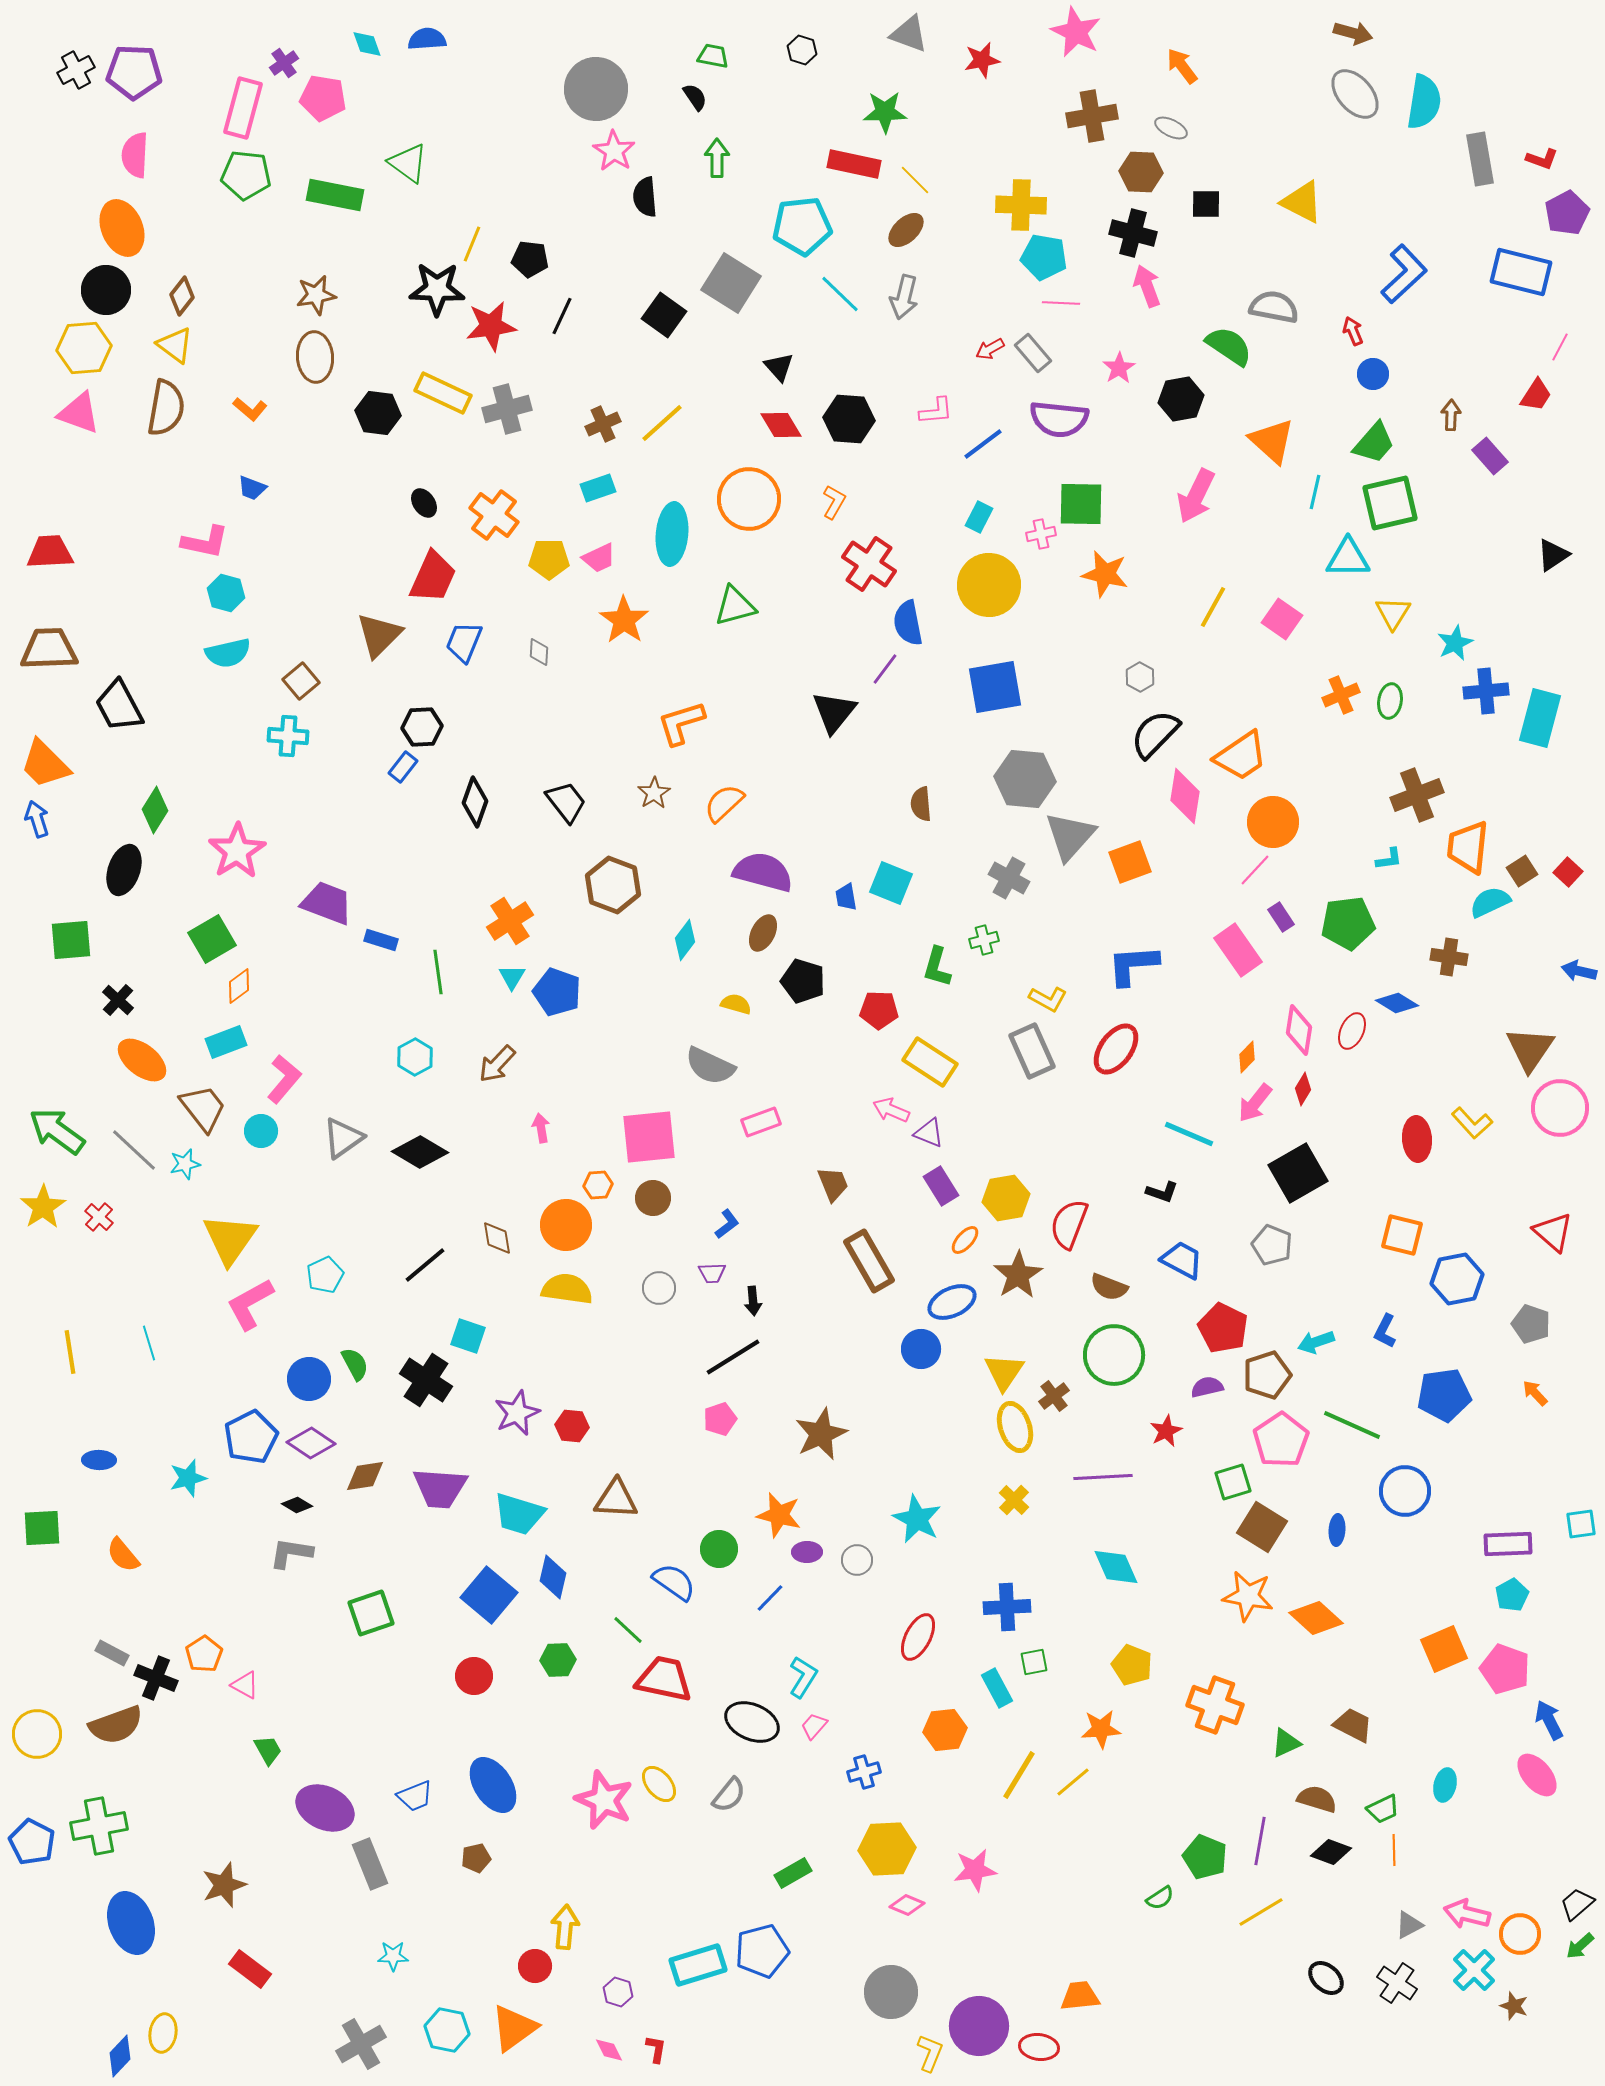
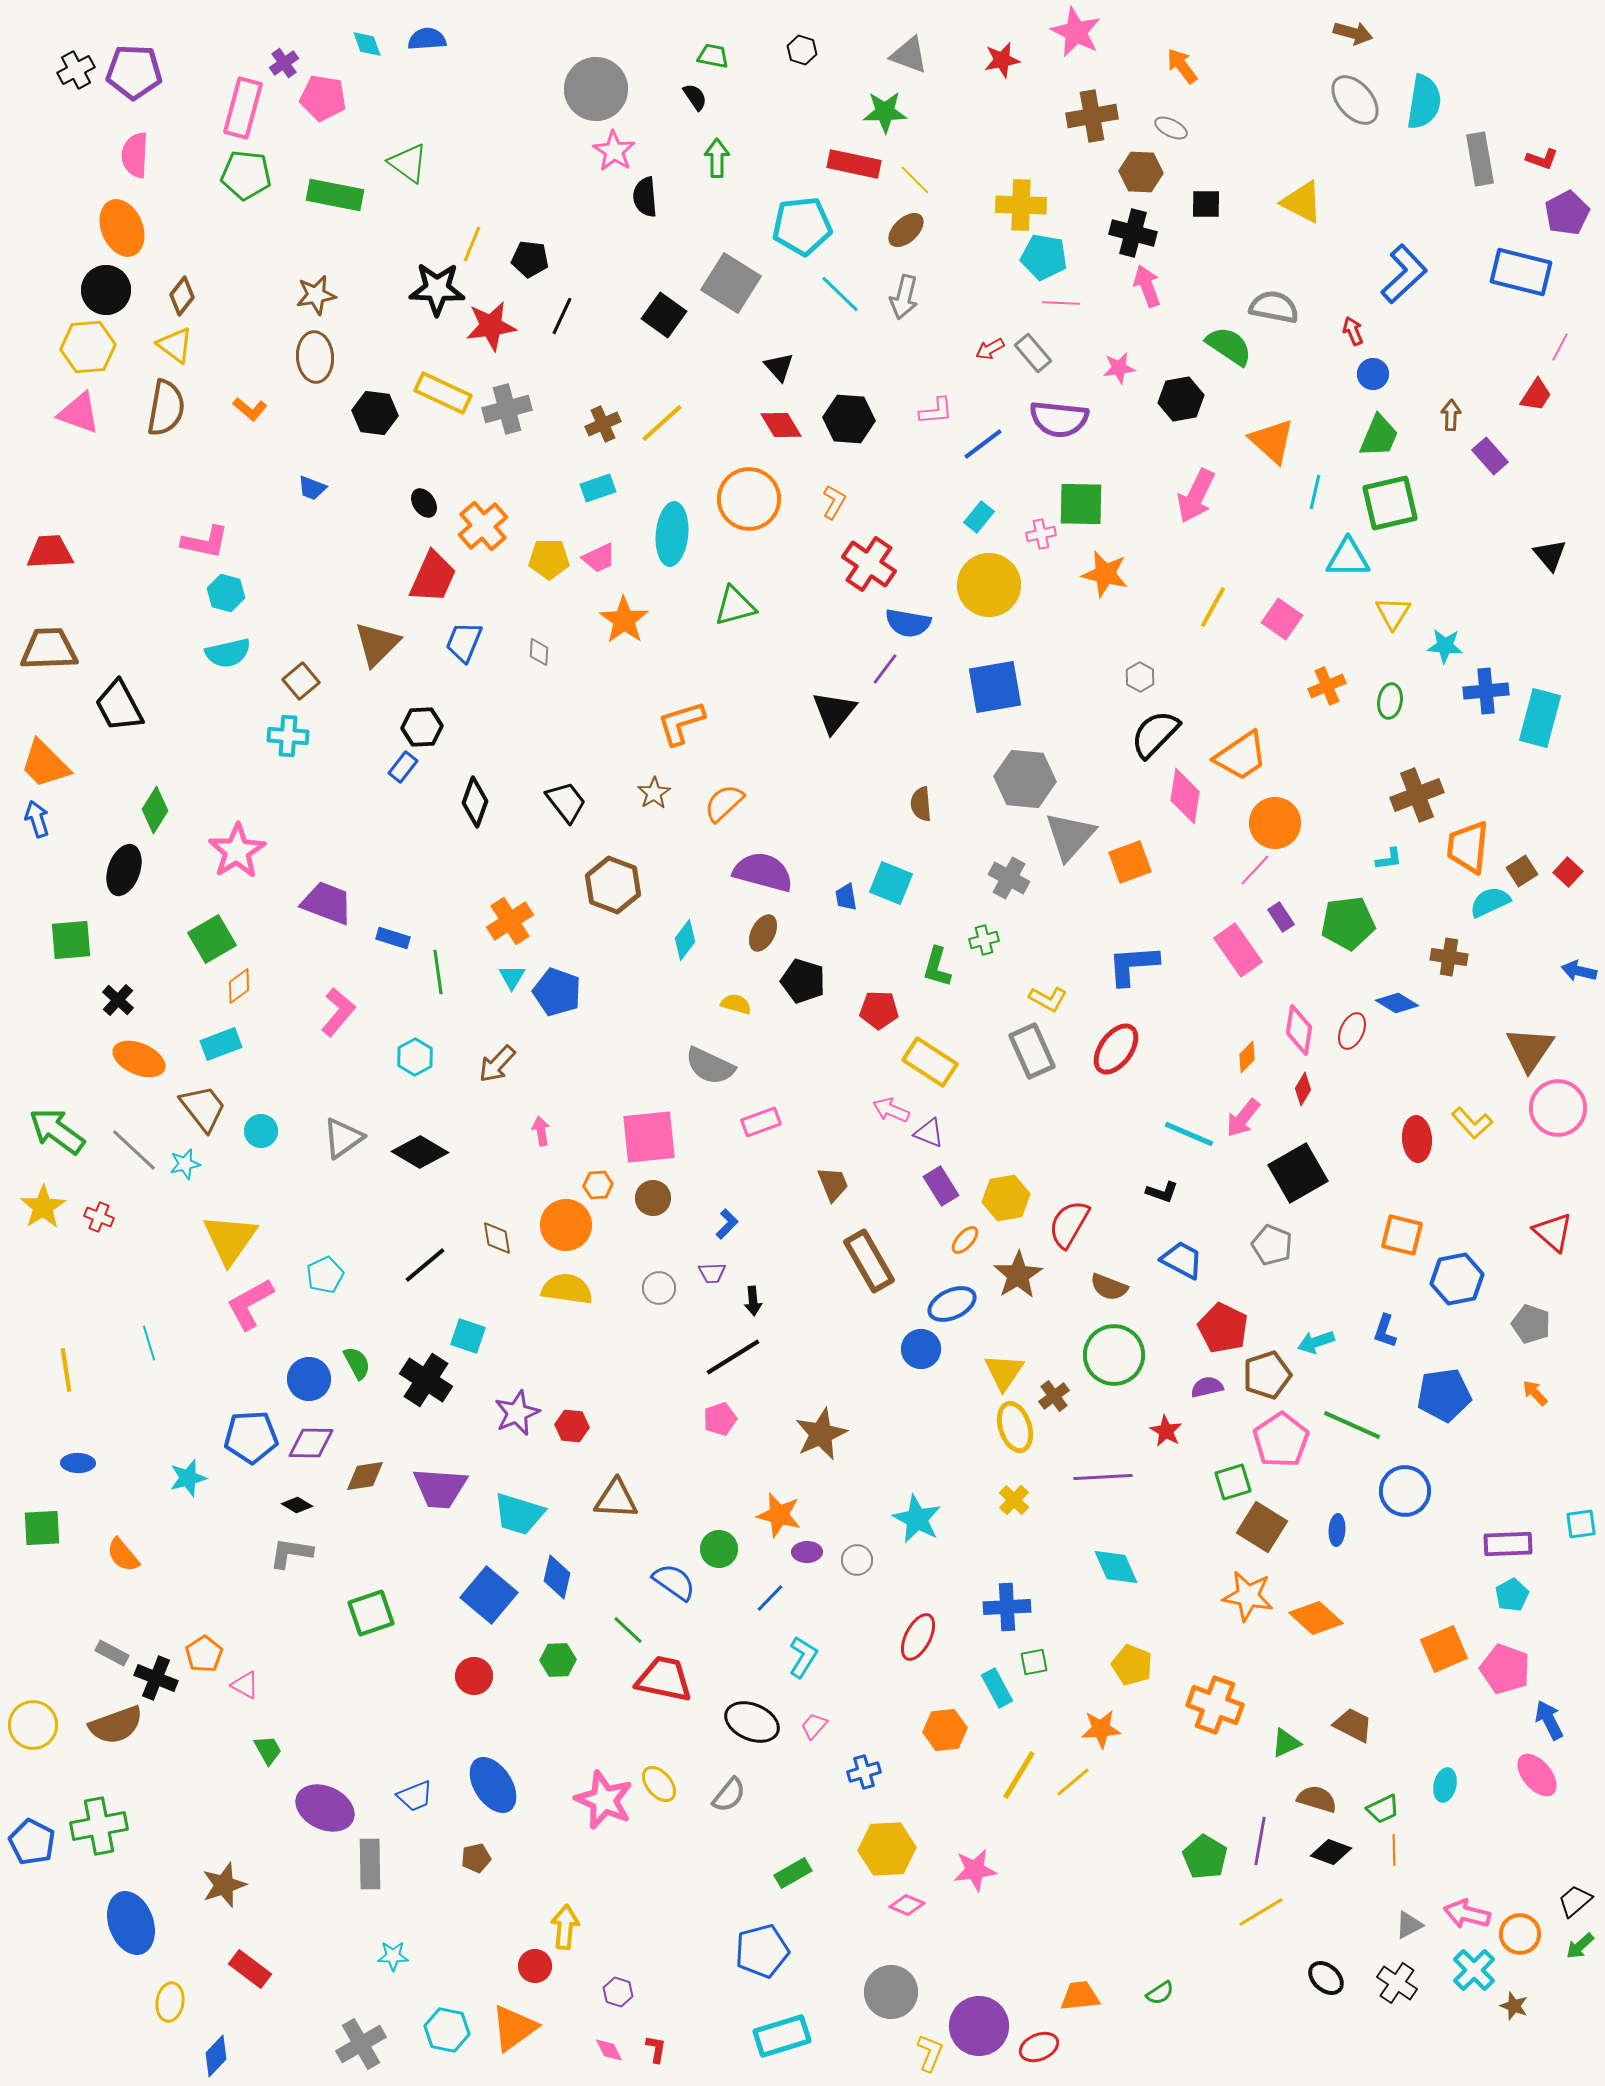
gray triangle at (909, 34): moved 21 px down
red star at (982, 60): moved 20 px right
gray ellipse at (1355, 94): moved 6 px down
yellow hexagon at (84, 348): moved 4 px right, 1 px up
pink star at (1119, 368): rotated 24 degrees clockwise
black hexagon at (378, 413): moved 3 px left
green trapezoid at (1374, 443): moved 5 px right, 7 px up; rotated 18 degrees counterclockwise
blue trapezoid at (252, 488): moved 60 px right
orange cross at (494, 515): moved 11 px left, 11 px down; rotated 12 degrees clockwise
cyan rectangle at (979, 517): rotated 12 degrees clockwise
black triangle at (1553, 555): moved 3 px left; rotated 36 degrees counterclockwise
blue semicircle at (908, 623): rotated 69 degrees counterclockwise
brown triangle at (379, 635): moved 2 px left, 9 px down
cyan star at (1455, 643): moved 10 px left, 3 px down; rotated 30 degrees clockwise
orange cross at (1341, 695): moved 14 px left, 9 px up
orange circle at (1273, 822): moved 2 px right, 1 px down
blue rectangle at (381, 940): moved 12 px right, 2 px up
cyan rectangle at (226, 1042): moved 5 px left, 2 px down
orange ellipse at (142, 1060): moved 3 px left, 1 px up; rotated 15 degrees counterclockwise
pink L-shape at (284, 1079): moved 54 px right, 67 px up
pink arrow at (1255, 1103): moved 12 px left, 15 px down
pink circle at (1560, 1108): moved 2 px left
pink arrow at (541, 1128): moved 3 px down
red cross at (99, 1217): rotated 20 degrees counterclockwise
blue L-shape at (727, 1224): rotated 8 degrees counterclockwise
red semicircle at (1069, 1224): rotated 9 degrees clockwise
blue ellipse at (952, 1302): moved 2 px down
blue L-shape at (1385, 1331): rotated 8 degrees counterclockwise
yellow line at (70, 1352): moved 4 px left, 18 px down
green semicircle at (355, 1364): moved 2 px right, 1 px up
red star at (1166, 1431): rotated 16 degrees counterclockwise
blue pentagon at (251, 1437): rotated 24 degrees clockwise
purple diamond at (311, 1443): rotated 33 degrees counterclockwise
blue ellipse at (99, 1460): moved 21 px left, 3 px down
blue diamond at (553, 1577): moved 4 px right
cyan L-shape at (803, 1677): moved 20 px up
yellow circle at (37, 1734): moved 4 px left, 9 px up
green pentagon at (1205, 1857): rotated 9 degrees clockwise
gray rectangle at (370, 1864): rotated 21 degrees clockwise
green semicircle at (1160, 1898): moved 95 px down
black trapezoid at (1577, 1904): moved 2 px left, 3 px up
cyan rectangle at (698, 1965): moved 84 px right, 71 px down
yellow ellipse at (163, 2033): moved 7 px right, 31 px up
red ellipse at (1039, 2047): rotated 30 degrees counterclockwise
blue diamond at (120, 2056): moved 96 px right
